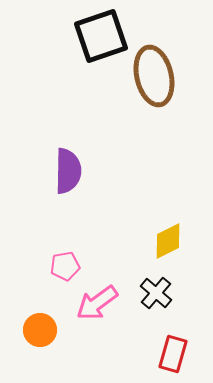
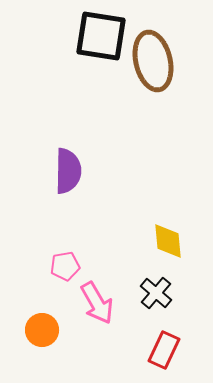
black square: rotated 28 degrees clockwise
brown ellipse: moved 1 px left, 15 px up
yellow diamond: rotated 69 degrees counterclockwise
pink arrow: rotated 84 degrees counterclockwise
orange circle: moved 2 px right
red rectangle: moved 9 px left, 4 px up; rotated 9 degrees clockwise
